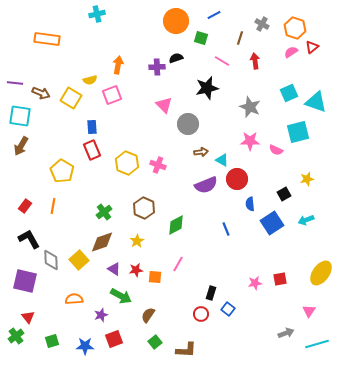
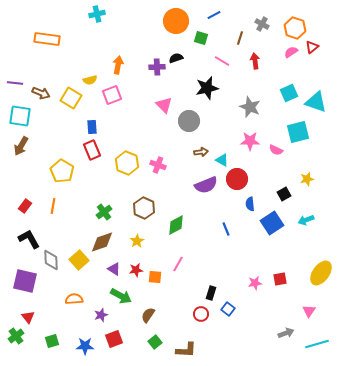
gray circle at (188, 124): moved 1 px right, 3 px up
